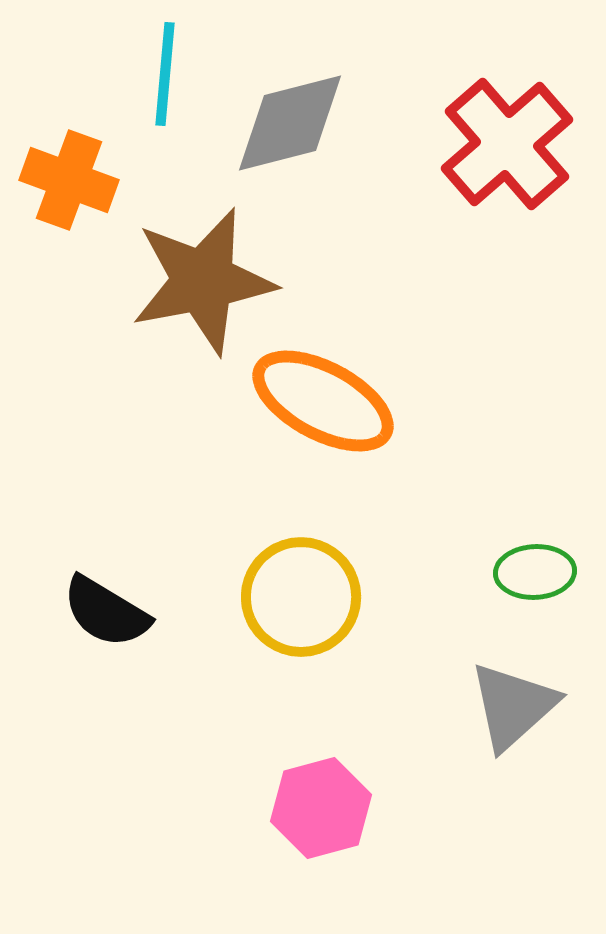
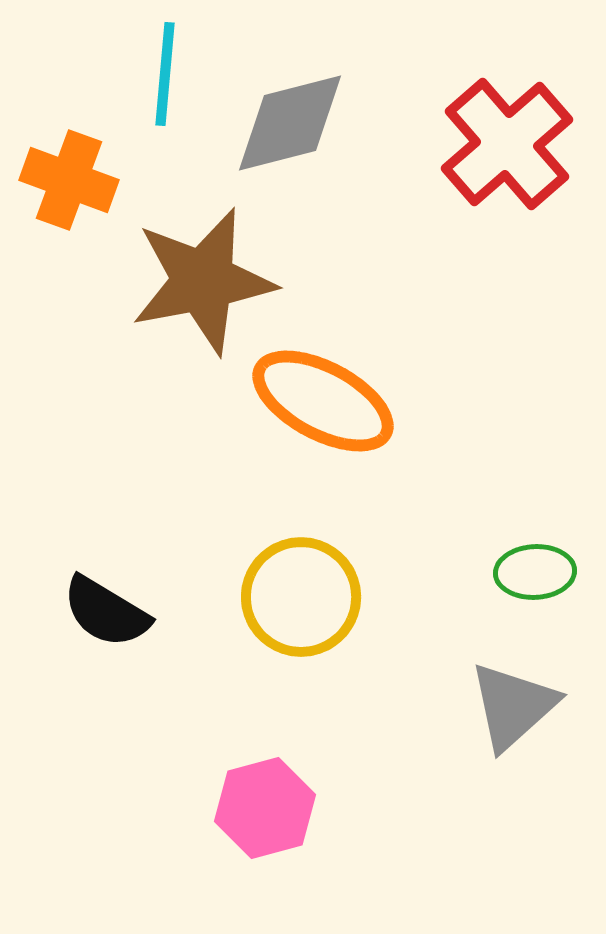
pink hexagon: moved 56 px left
